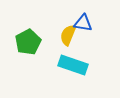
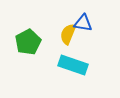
yellow semicircle: moved 1 px up
